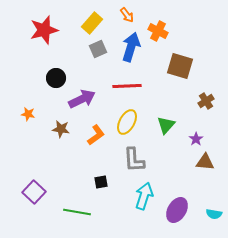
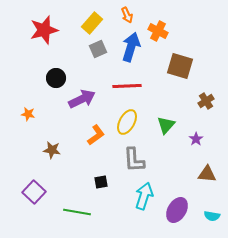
orange arrow: rotated 14 degrees clockwise
brown star: moved 9 px left, 21 px down
brown triangle: moved 2 px right, 12 px down
cyan semicircle: moved 2 px left, 2 px down
